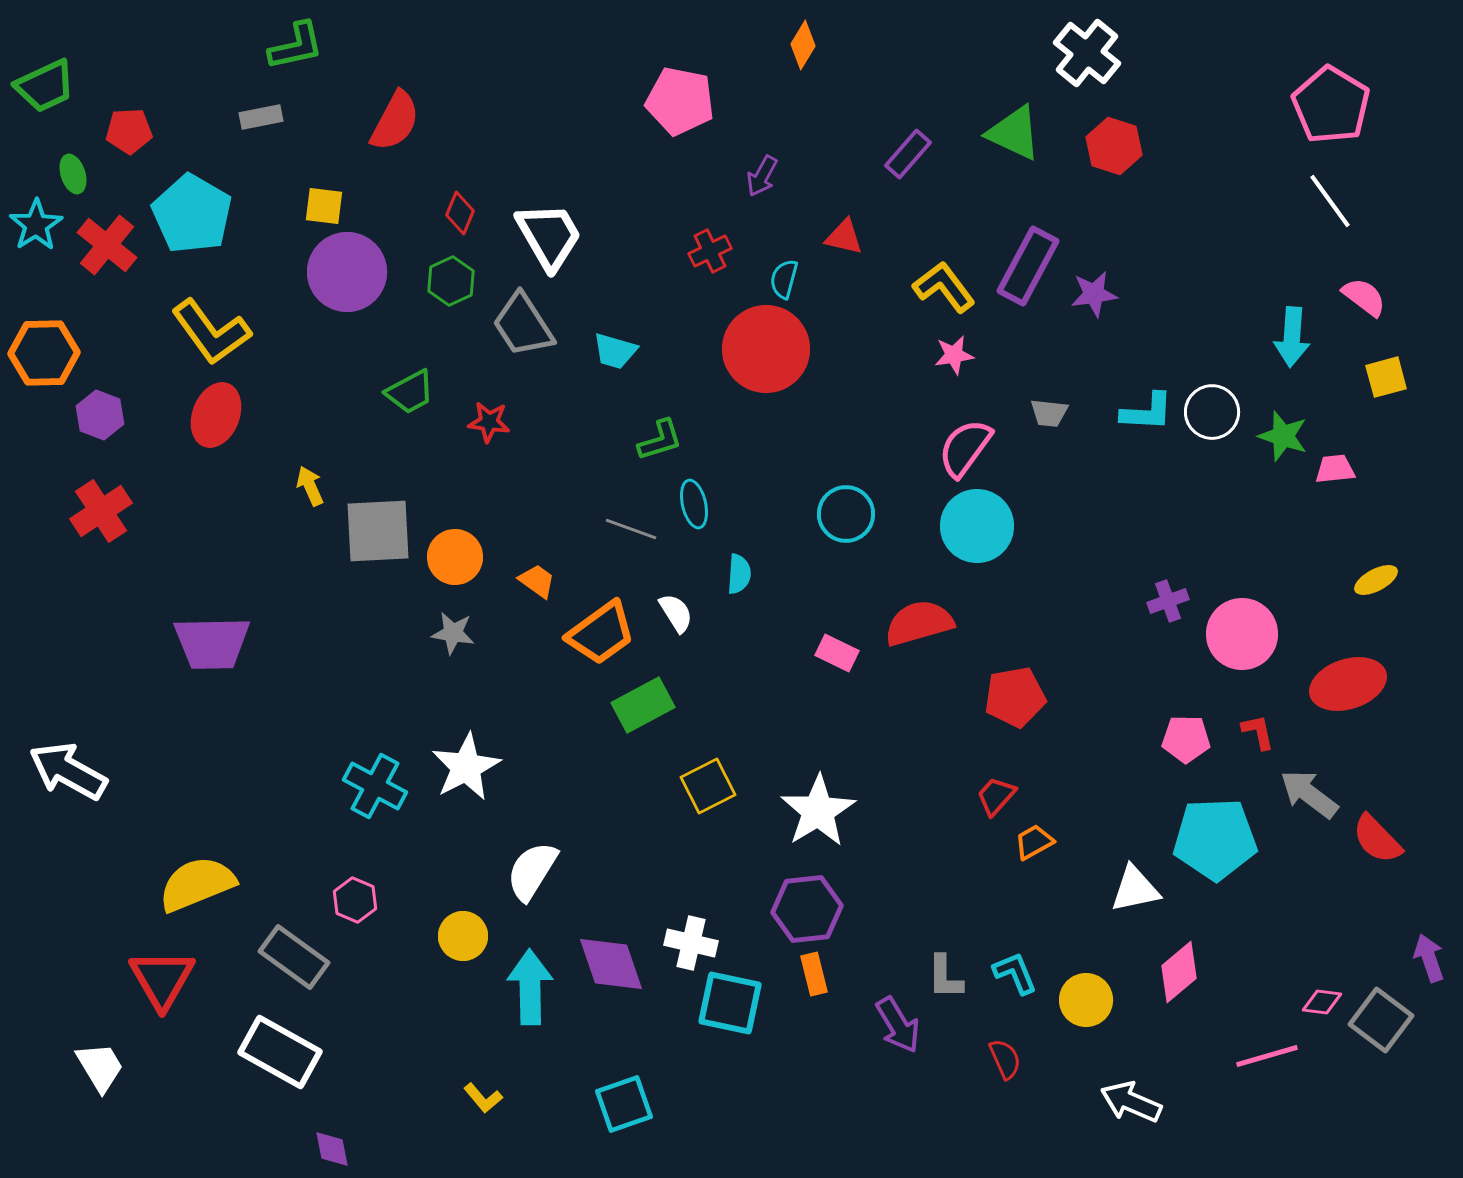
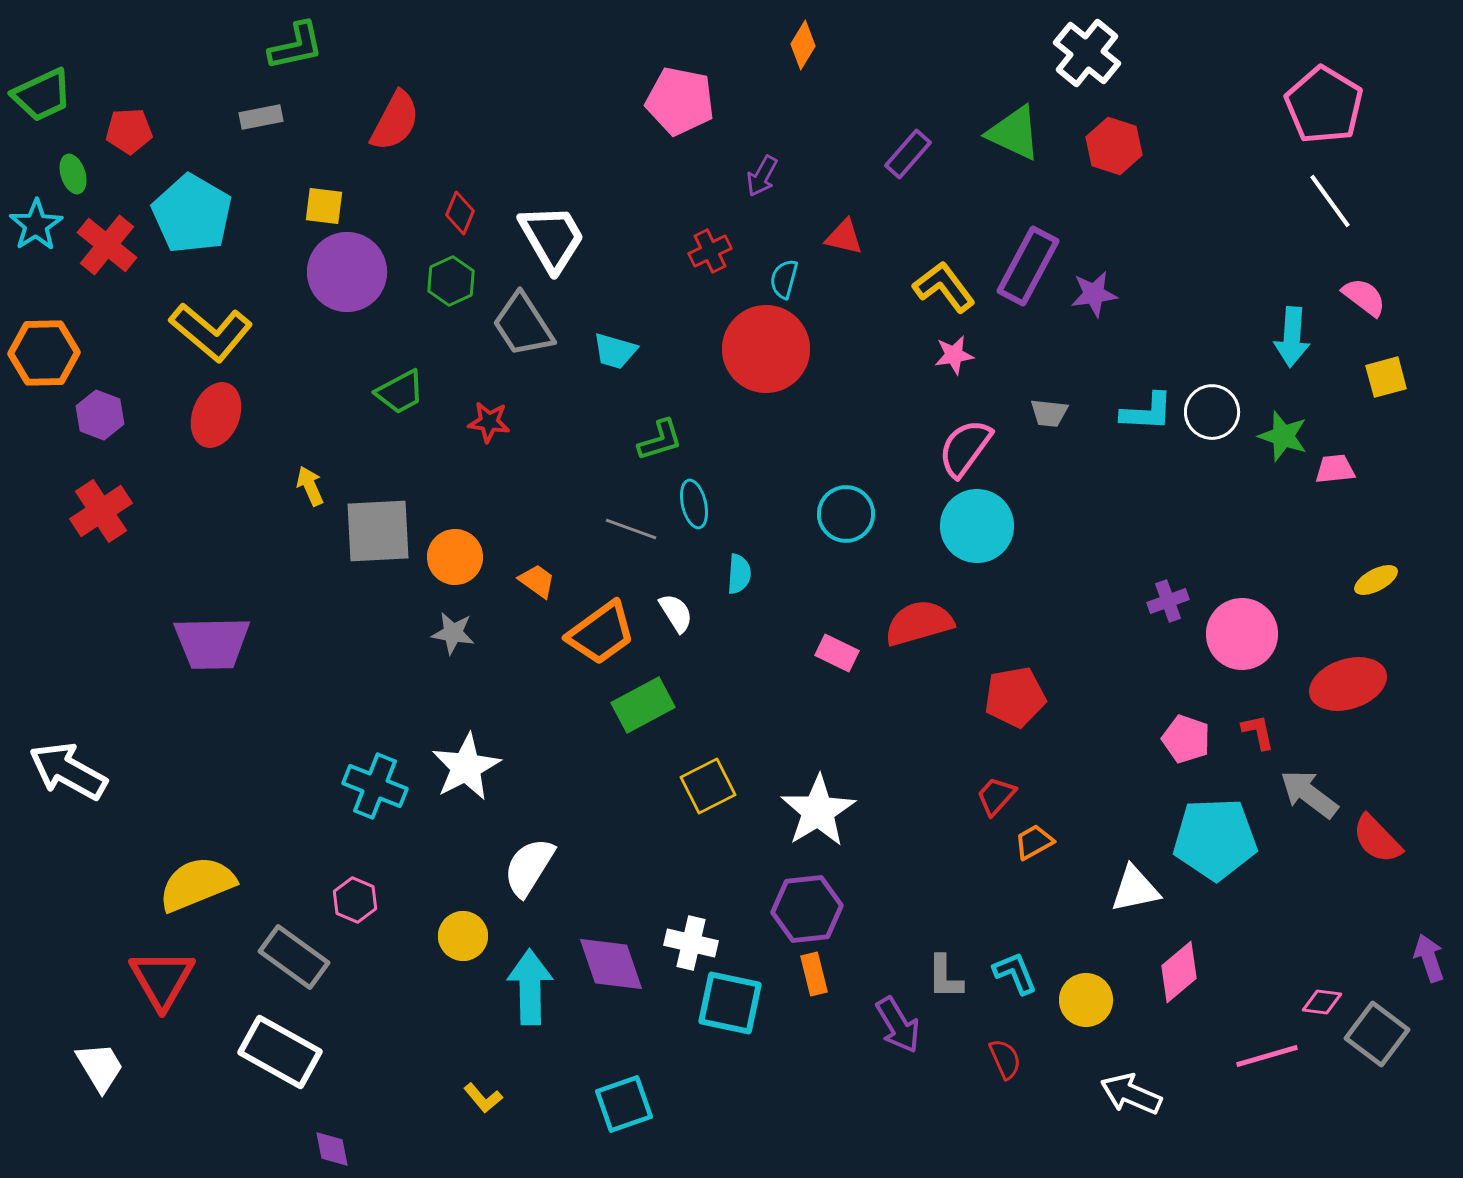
green trapezoid at (45, 86): moved 3 px left, 9 px down
pink pentagon at (1331, 105): moved 7 px left
white trapezoid at (549, 236): moved 3 px right, 2 px down
yellow L-shape at (211, 332): rotated 14 degrees counterclockwise
green trapezoid at (410, 392): moved 10 px left
pink pentagon at (1186, 739): rotated 18 degrees clockwise
cyan cross at (375, 786): rotated 6 degrees counterclockwise
white semicircle at (532, 871): moved 3 px left, 4 px up
gray square at (1381, 1020): moved 4 px left, 14 px down
white arrow at (1131, 1102): moved 8 px up
